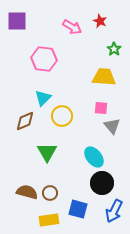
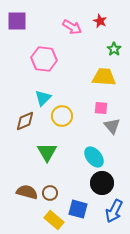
yellow rectangle: moved 5 px right; rotated 48 degrees clockwise
